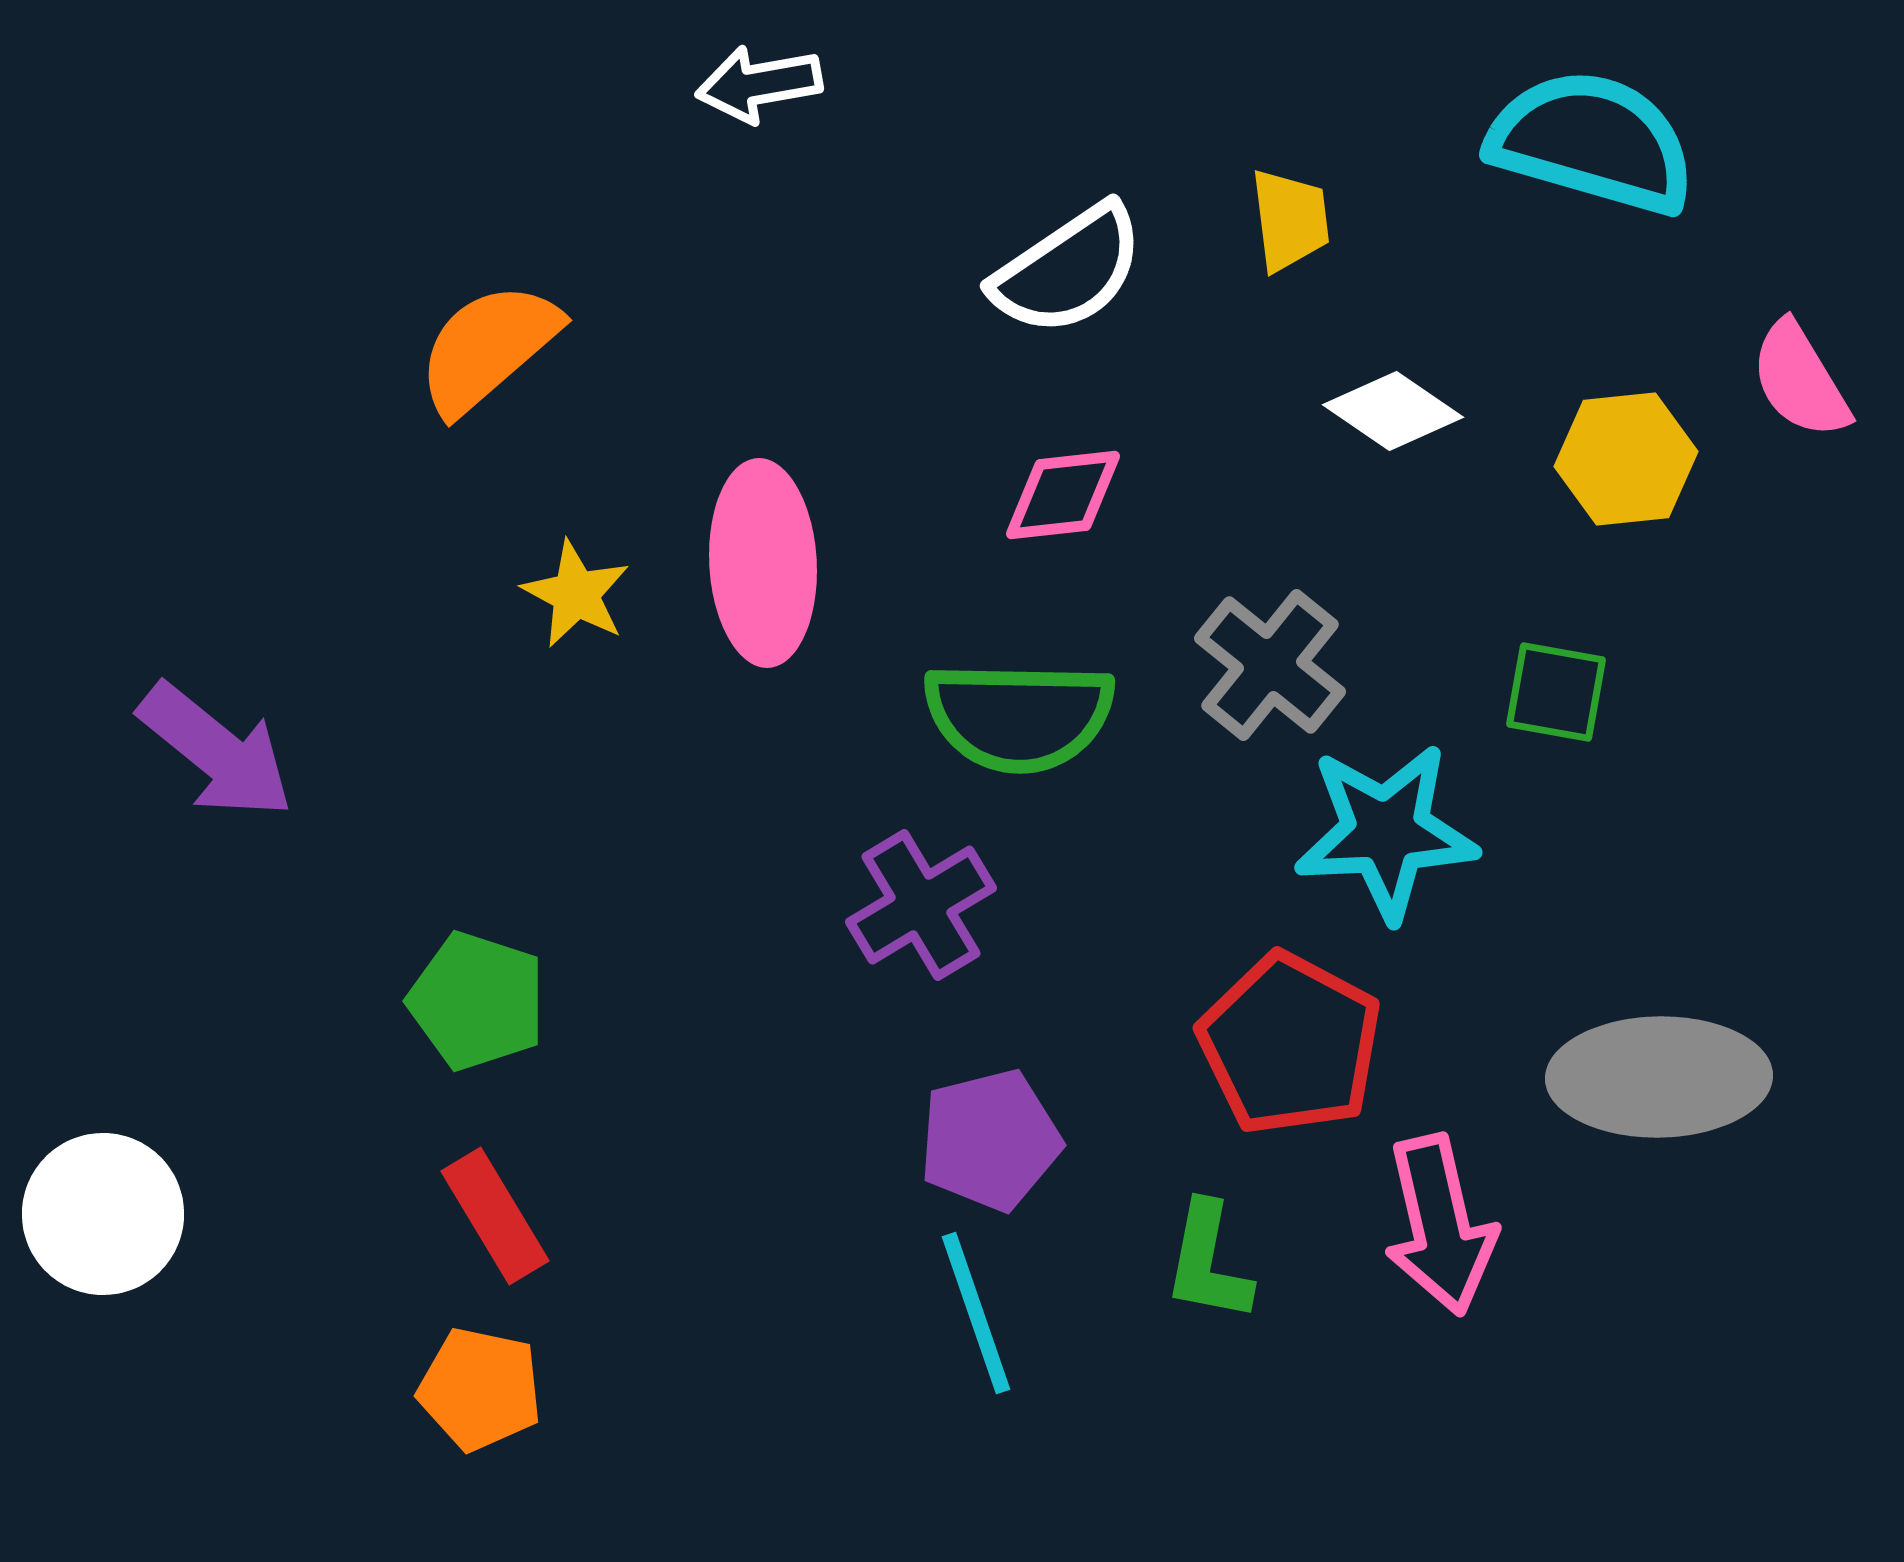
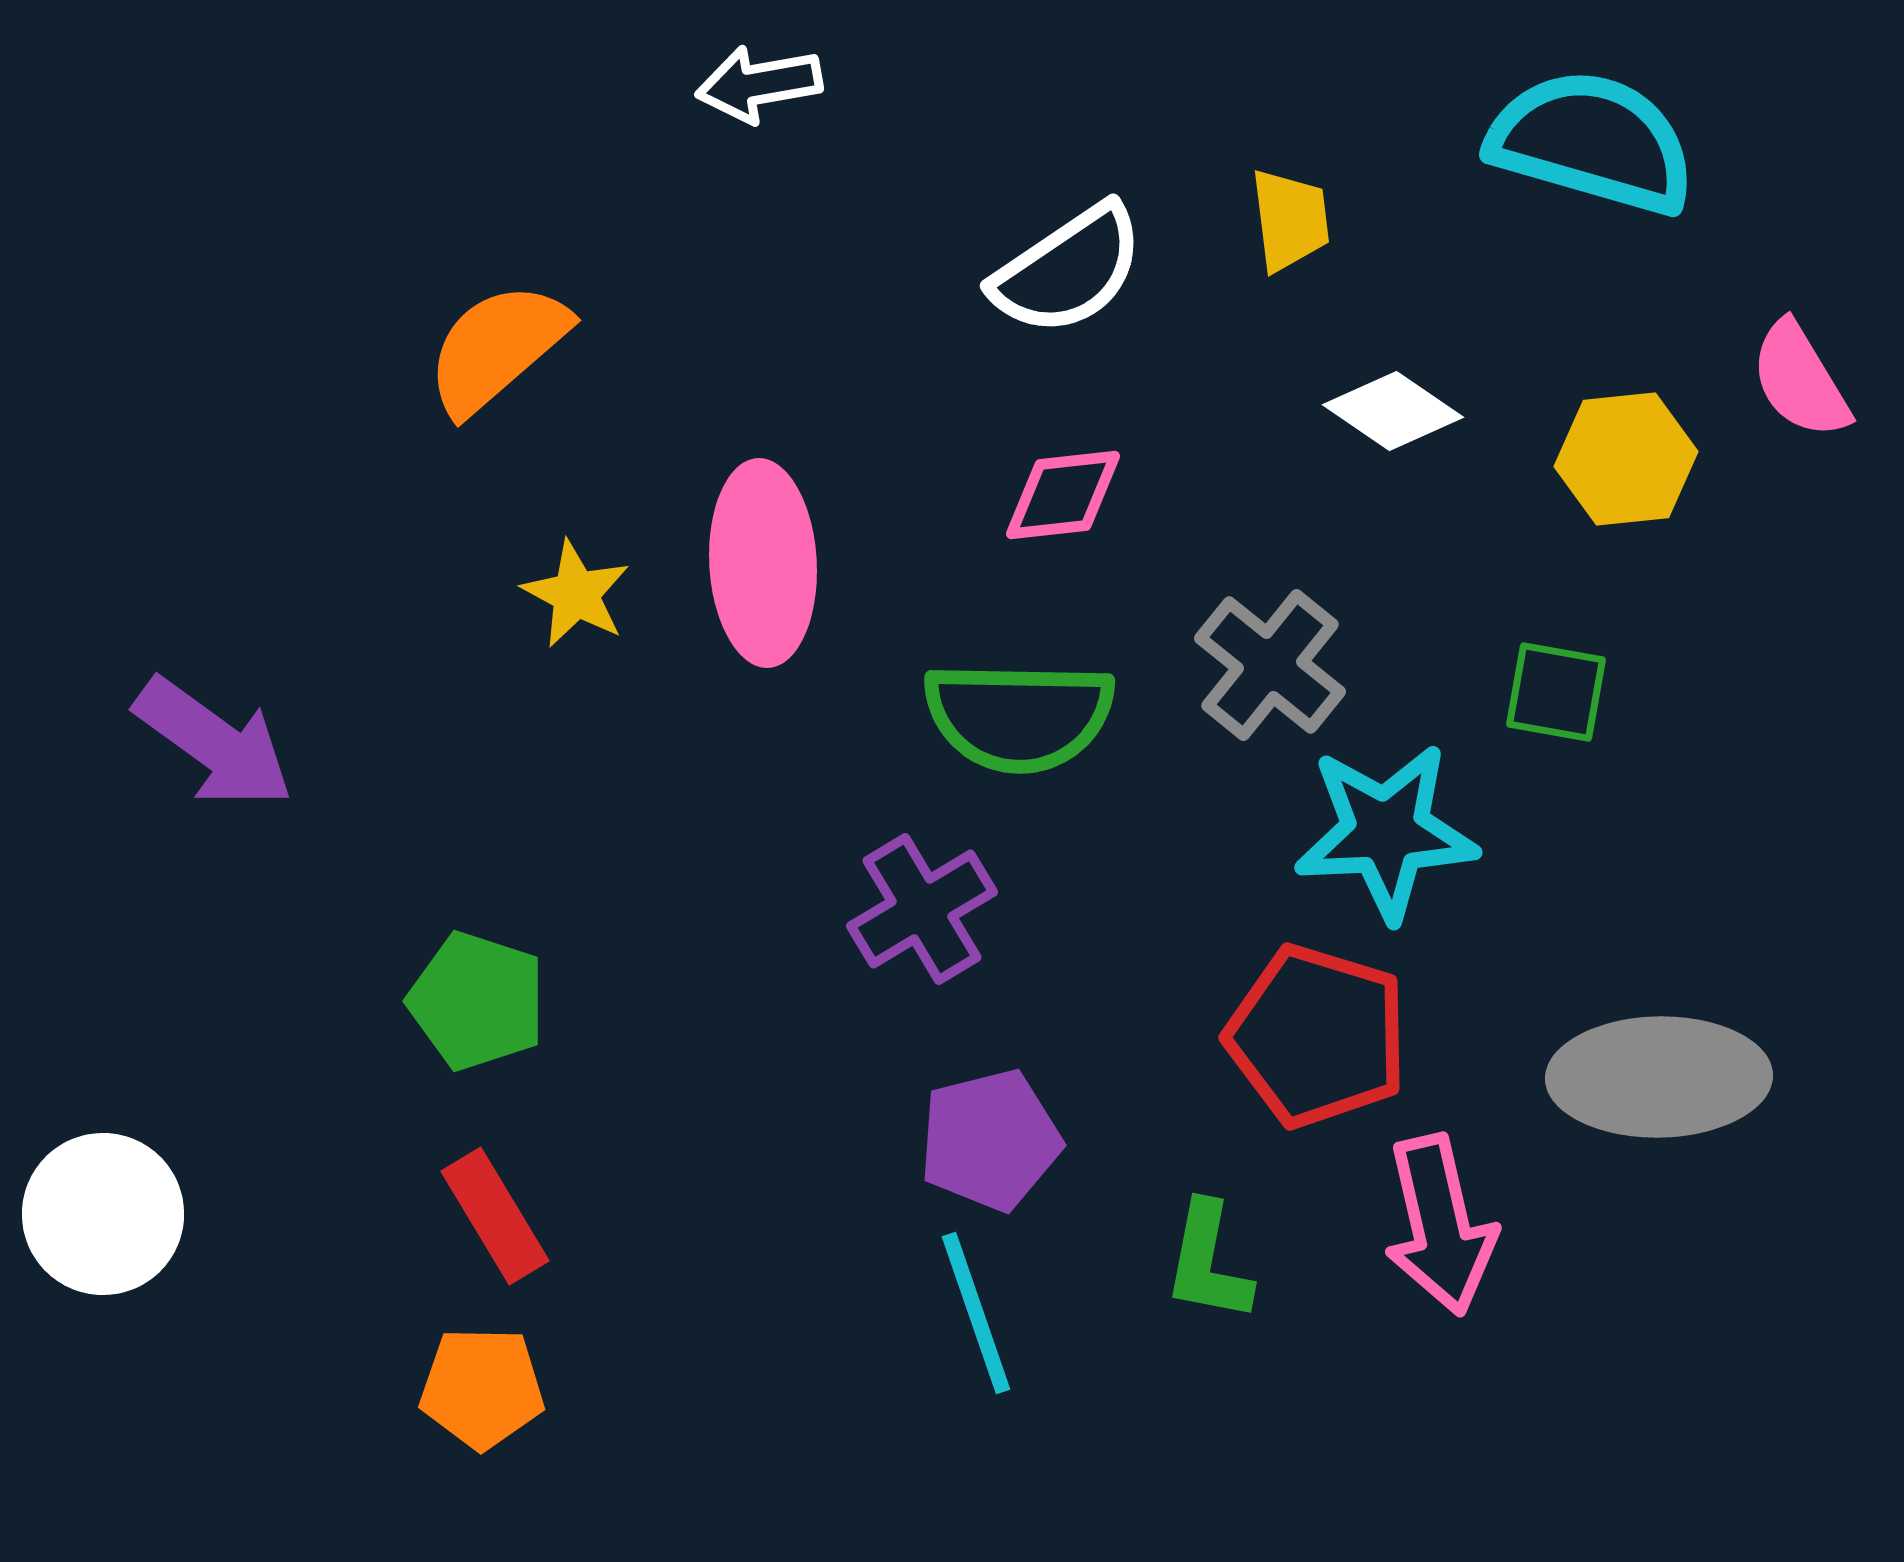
orange semicircle: moved 9 px right
purple arrow: moved 2 px left, 8 px up; rotated 3 degrees counterclockwise
purple cross: moved 1 px right, 4 px down
red pentagon: moved 27 px right, 8 px up; rotated 11 degrees counterclockwise
orange pentagon: moved 2 px right, 1 px up; rotated 11 degrees counterclockwise
